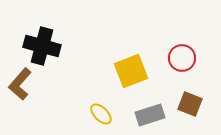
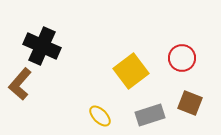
black cross: rotated 9 degrees clockwise
yellow square: rotated 16 degrees counterclockwise
brown square: moved 1 px up
yellow ellipse: moved 1 px left, 2 px down
